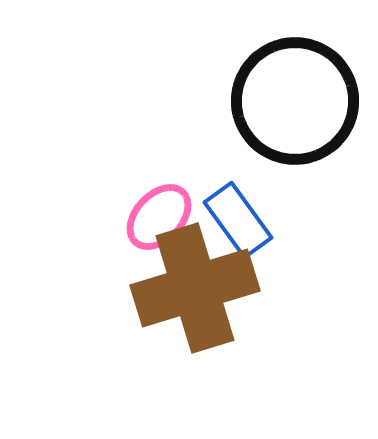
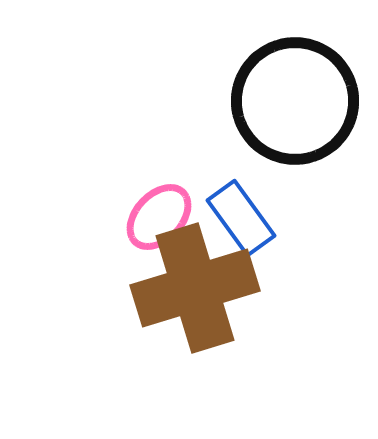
blue rectangle: moved 3 px right, 2 px up
